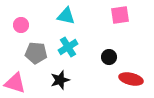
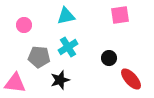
cyan triangle: rotated 24 degrees counterclockwise
pink circle: moved 3 px right
gray pentagon: moved 3 px right, 4 px down
black circle: moved 1 px down
red ellipse: rotated 35 degrees clockwise
pink triangle: rotated 10 degrees counterclockwise
